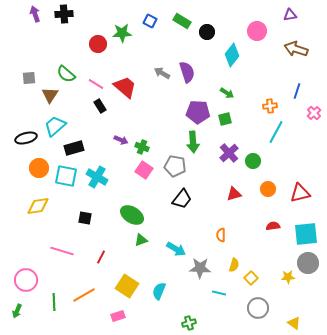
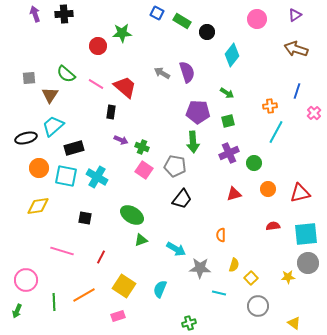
purple triangle at (290, 15): moved 5 px right; rotated 24 degrees counterclockwise
blue square at (150, 21): moved 7 px right, 8 px up
pink circle at (257, 31): moved 12 px up
red circle at (98, 44): moved 2 px down
black rectangle at (100, 106): moved 11 px right, 6 px down; rotated 40 degrees clockwise
green square at (225, 119): moved 3 px right, 2 px down
cyan trapezoid at (55, 126): moved 2 px left
purple cross at (229, 153): rotated 18 degrees clockwise
green circle at (253, 161): moved 1 px right, 2 px down
yellow square at (127, 286): moved 3 px left
cyan semicircle at (159, 291): moved 1 px right, 2 px up
gray circle at (258, 308): moved 2 px up
